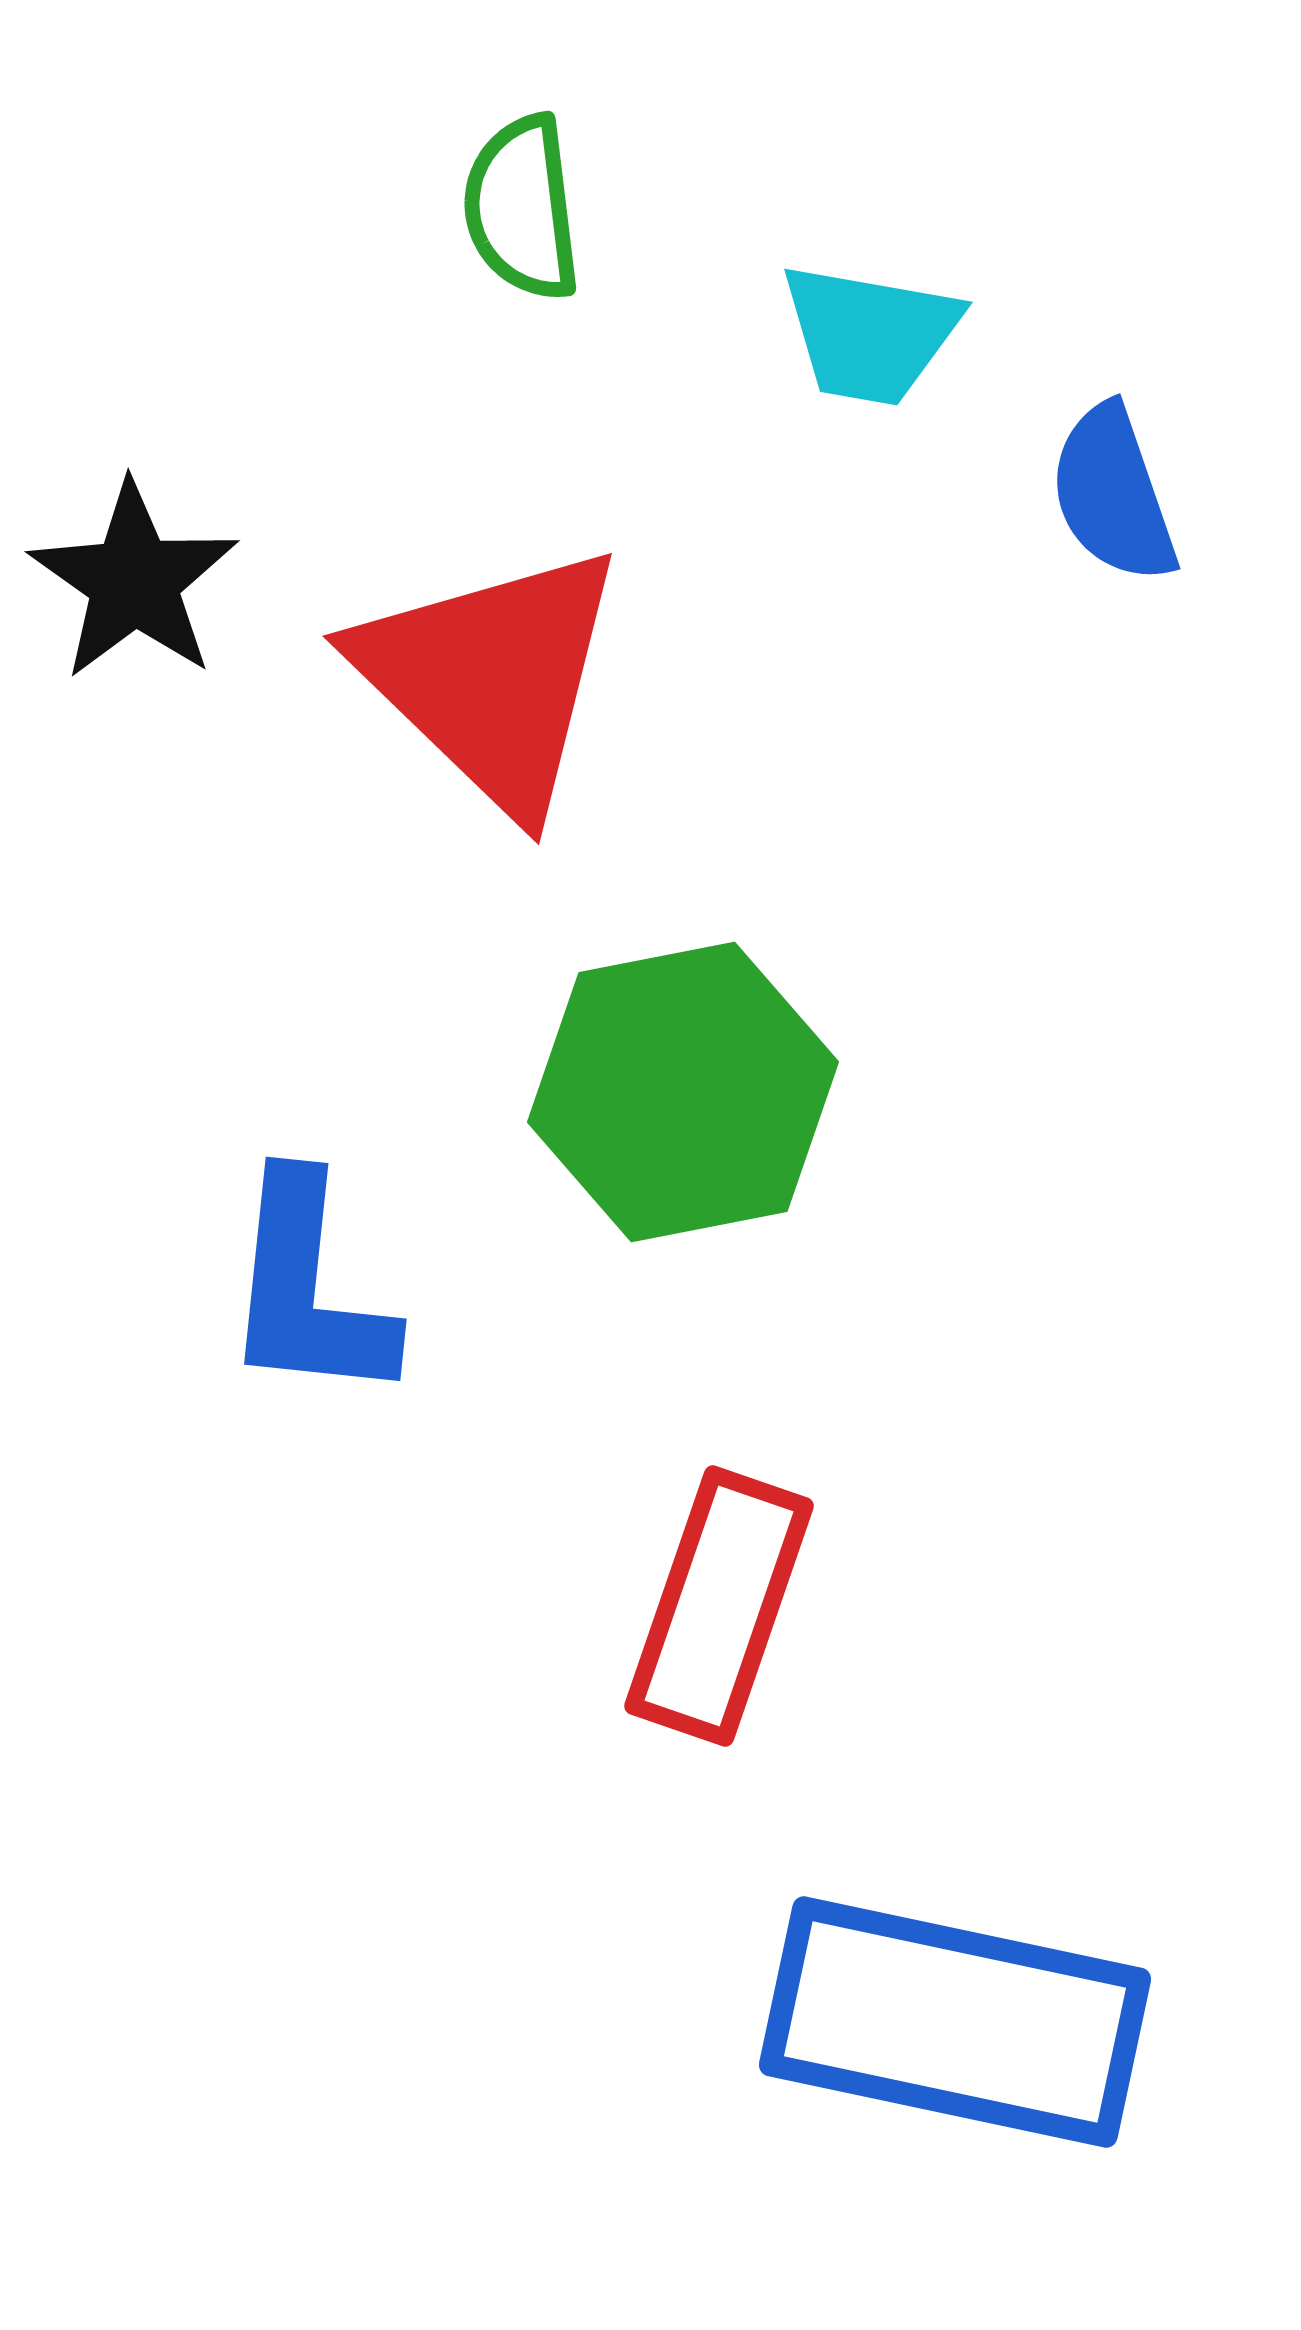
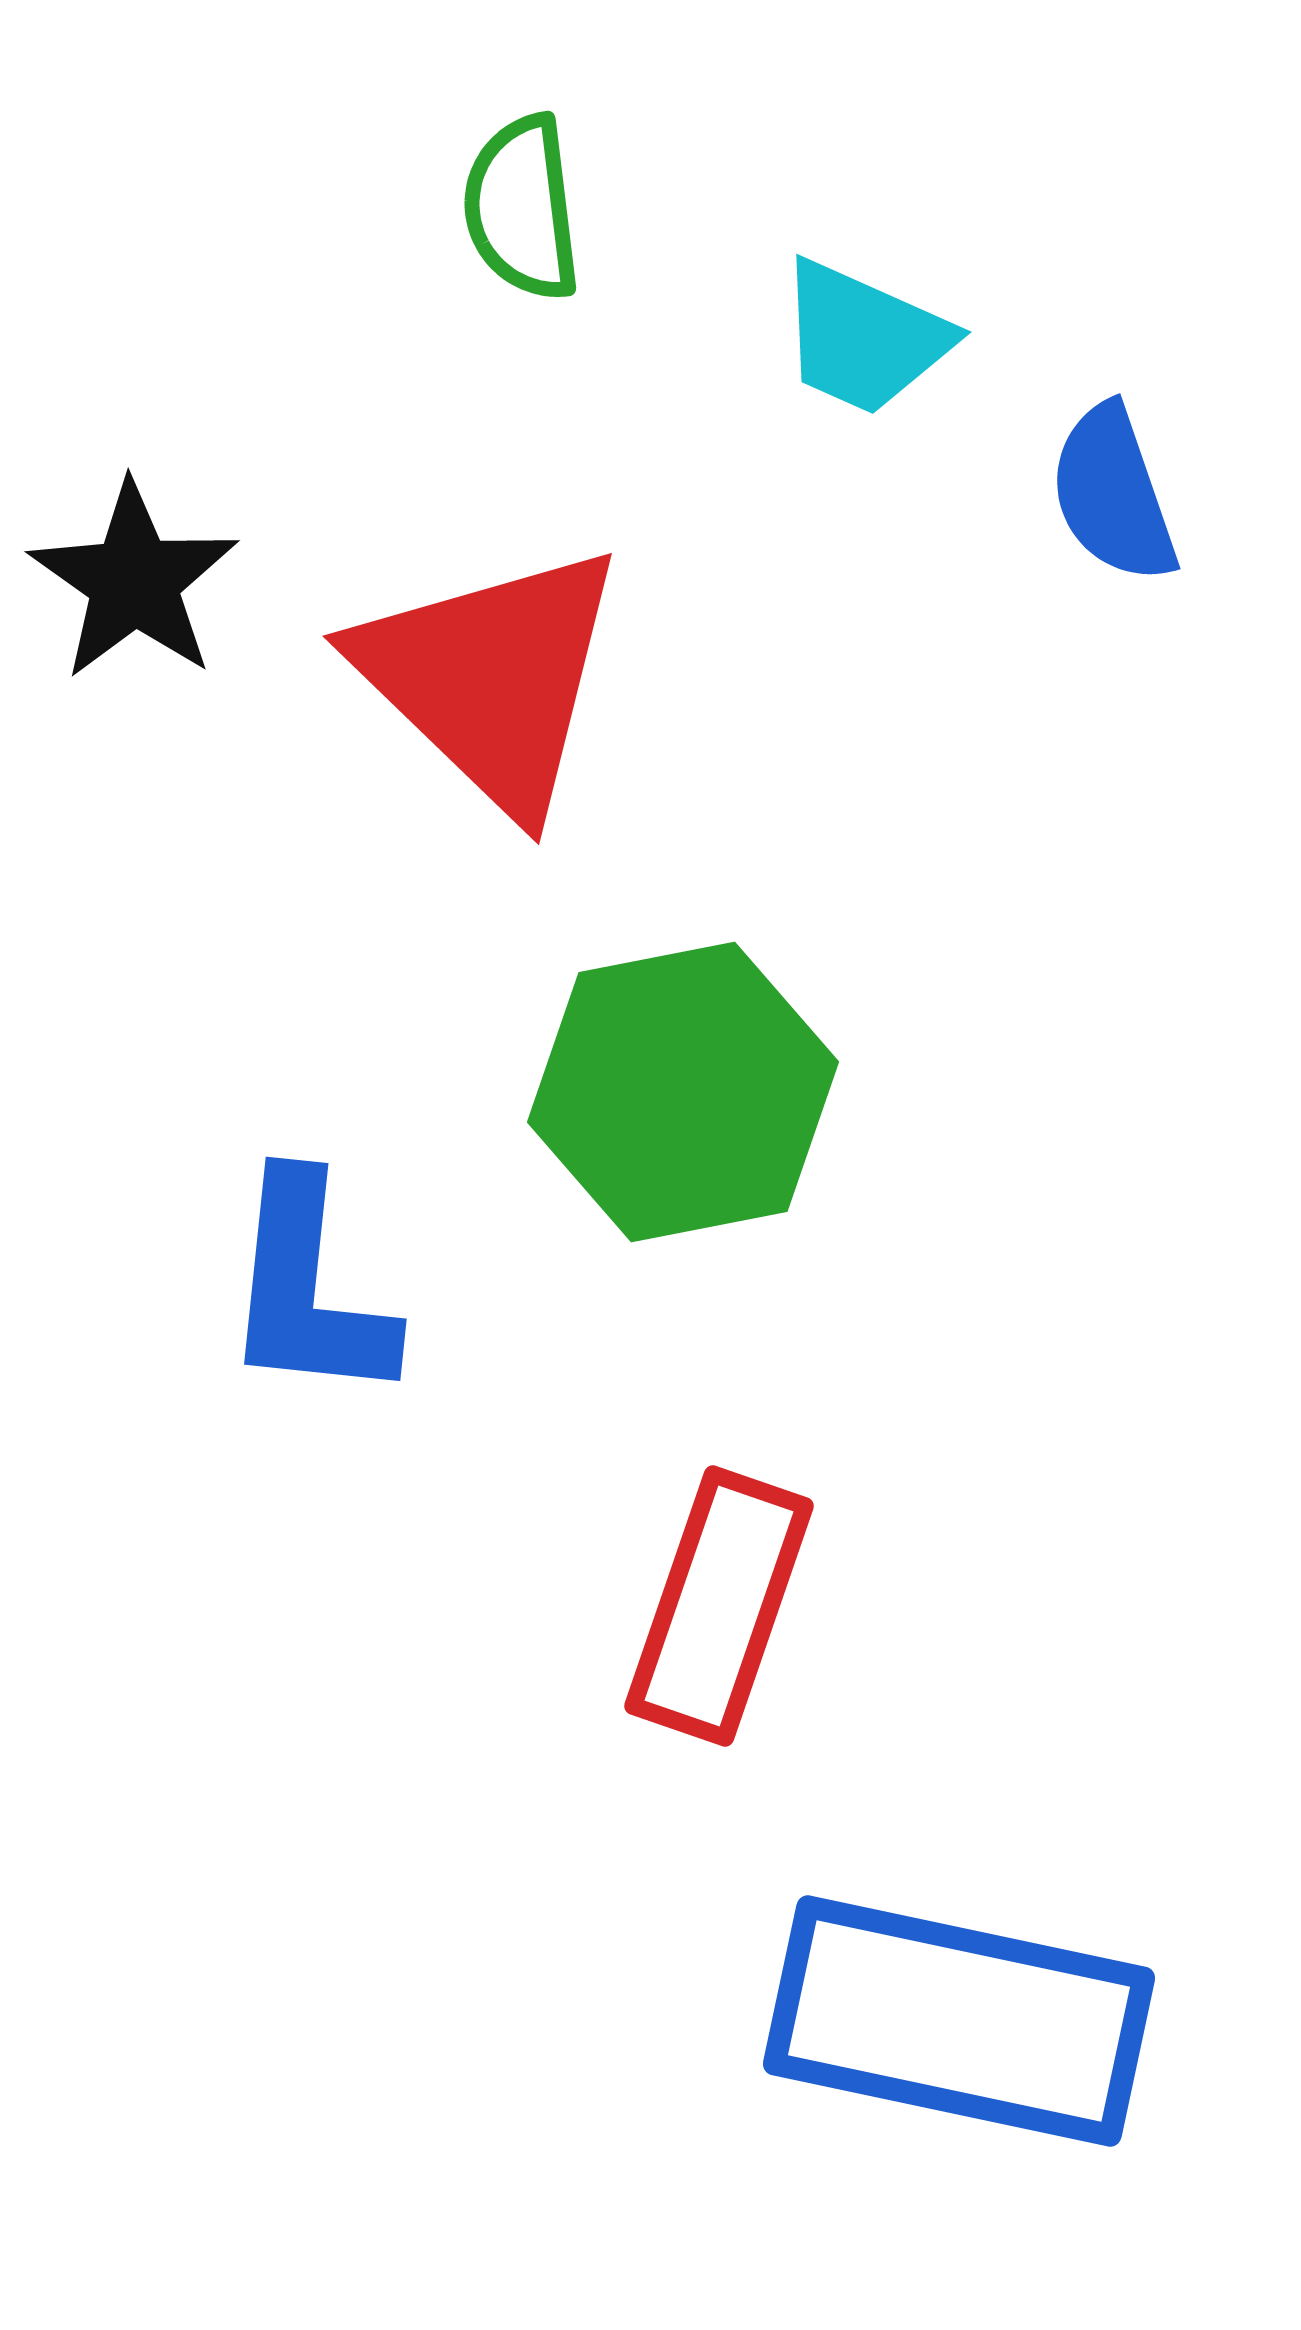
cyan trapezoid: moved 6 px left, 4 px down; rotated 14 degrees clockwise
blue rectangle: moved 4 px right, 1 px up
